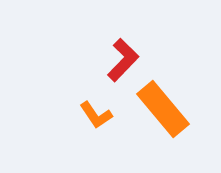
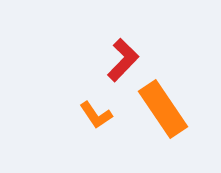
orange rectangle: rotated 6 degrees clockwise
